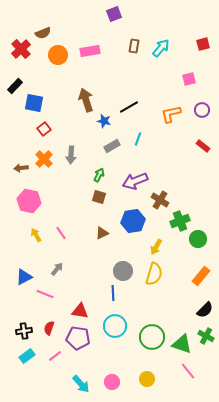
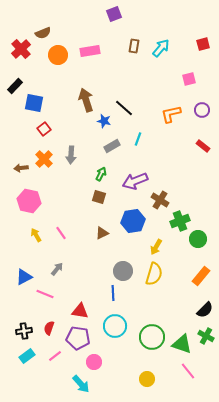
black line at (129, 107): moved 5 px left, 1 px down; rotated 72 degrees clockwise
green arrow at (99, 175): moved 2 px right, 1 px up
pink circle at (112, 382): moved 18 px left, 20 px up
